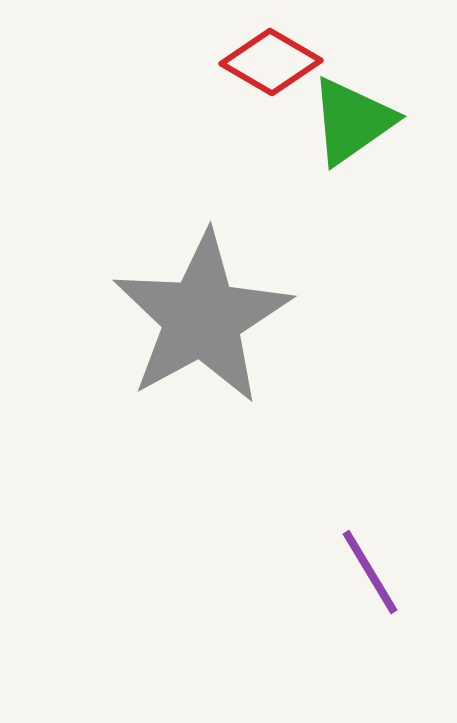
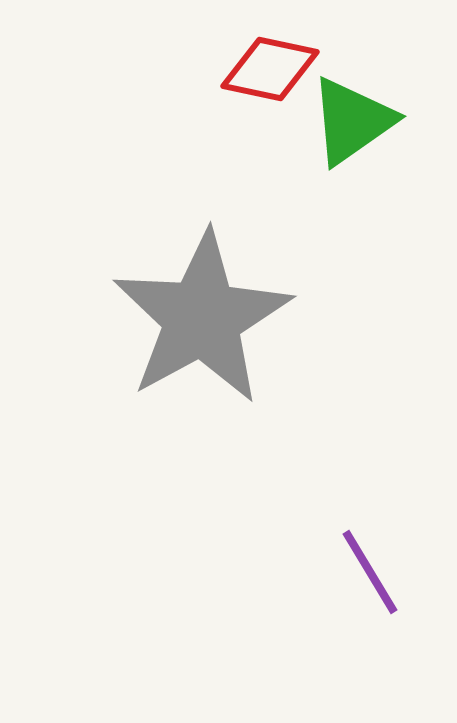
red diamond: moved 1 px left, 7 px down; rotated 18 degrees counterclockwise
